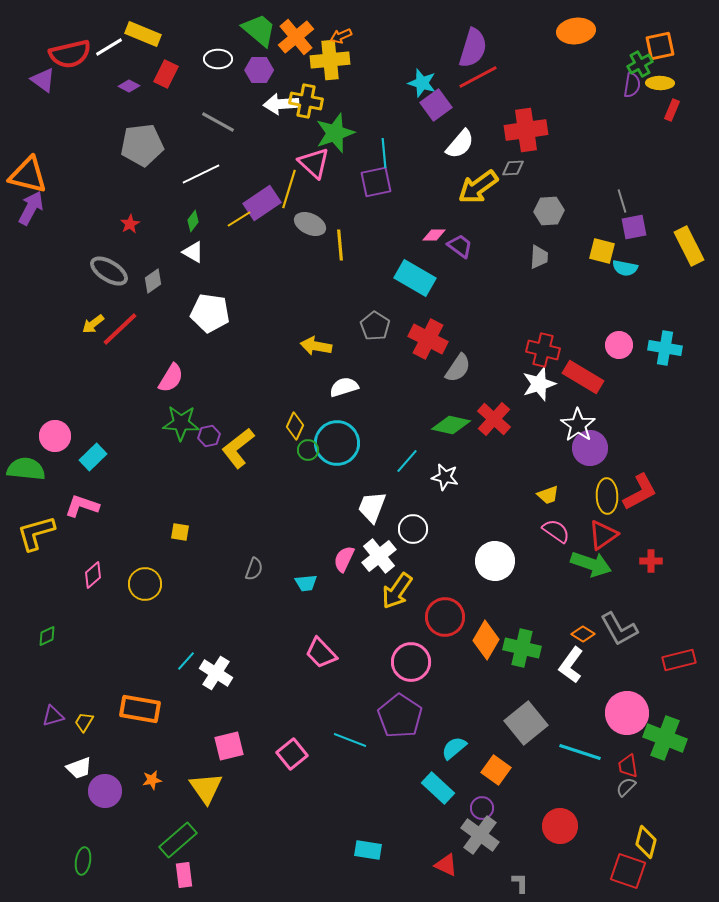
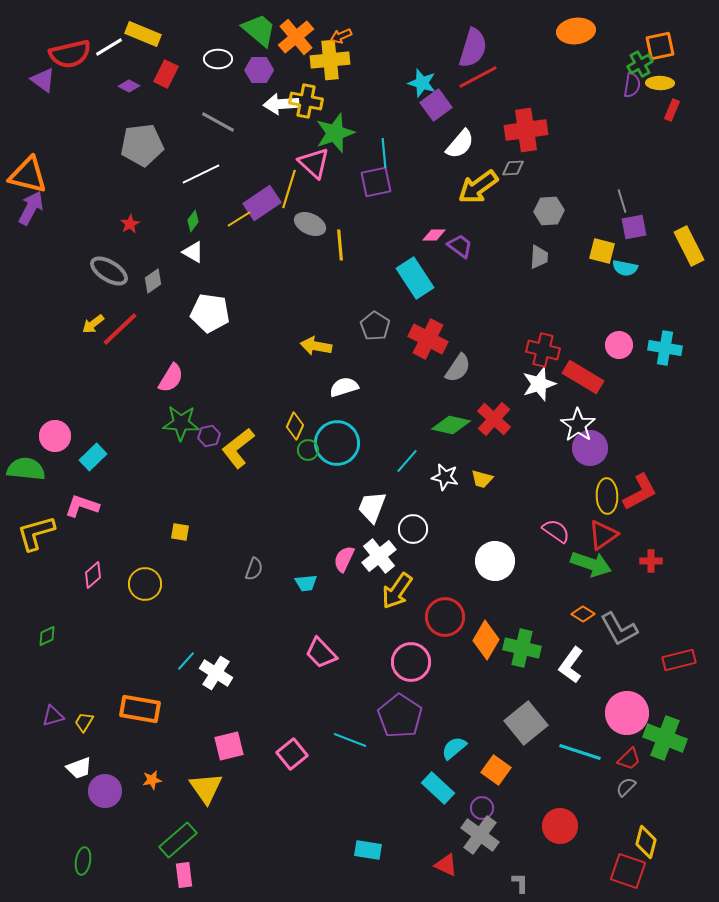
cyan rectangle at (415, 278): rotated 27 degrees clockwise
yellow trapezoid at (548, 495): moved 66 px left, 16 px up; rotated 35 degrees clockwise
orange diamond at (583, 634): moved 20 px up
red trapezoid at (628, 766): moved 1 px right, 7 px up; rotated 125 degrees counterclockwise
